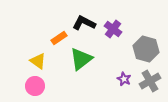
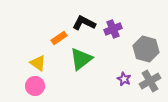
purple cross: rotated 30 degrees clockwise
yellow triangle: moved 2 px down
